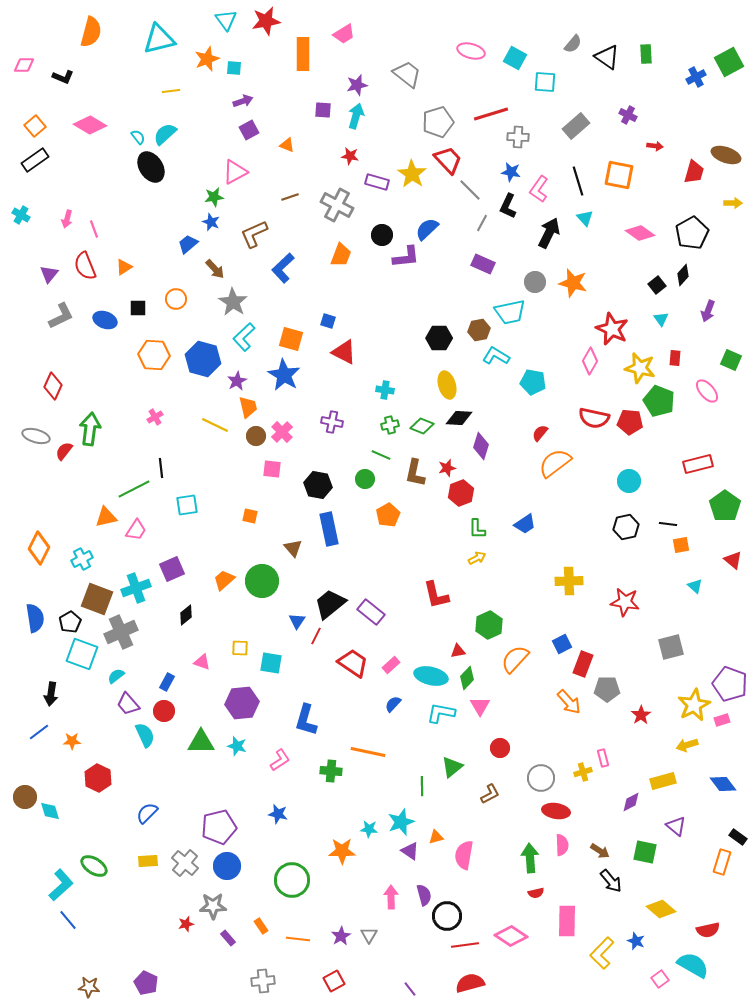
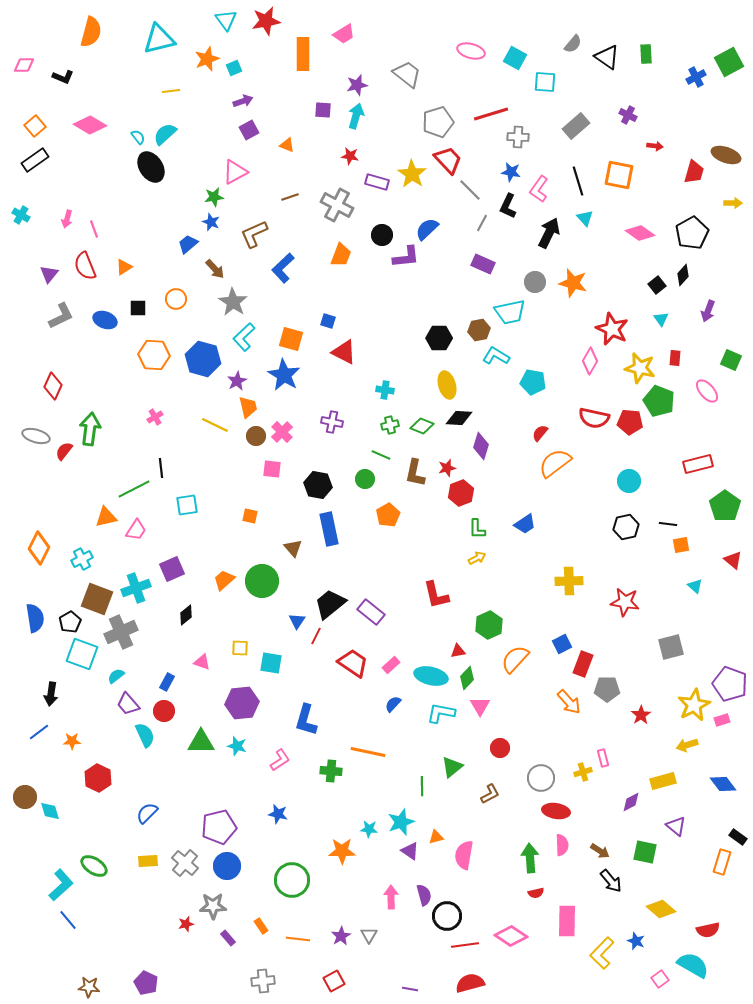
cyan square at (234, 68): rotated 28 degrees counterclockwise
purple line at (410, 989): rotated 42 degrees counterclockwise
